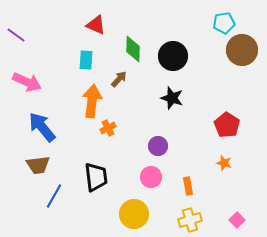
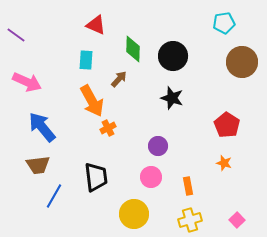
brown circle: moved 12 px down
orange arrow: rotated 144 degrees clockwise
